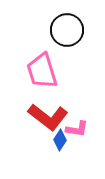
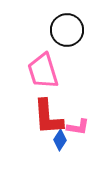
pink trapezoid: moved 1 px right
red L-shape: rotated 48 degrees clockwise
pink L-shape: moved 1 px right, 2 px up
